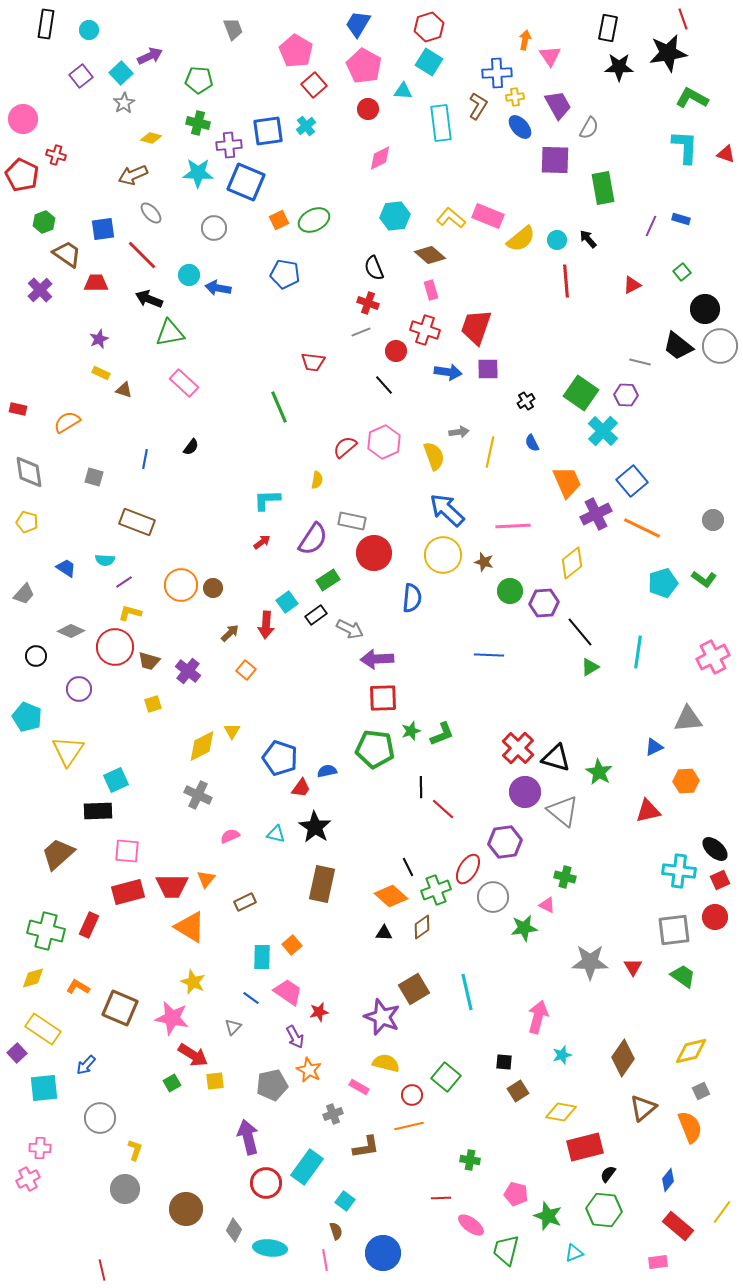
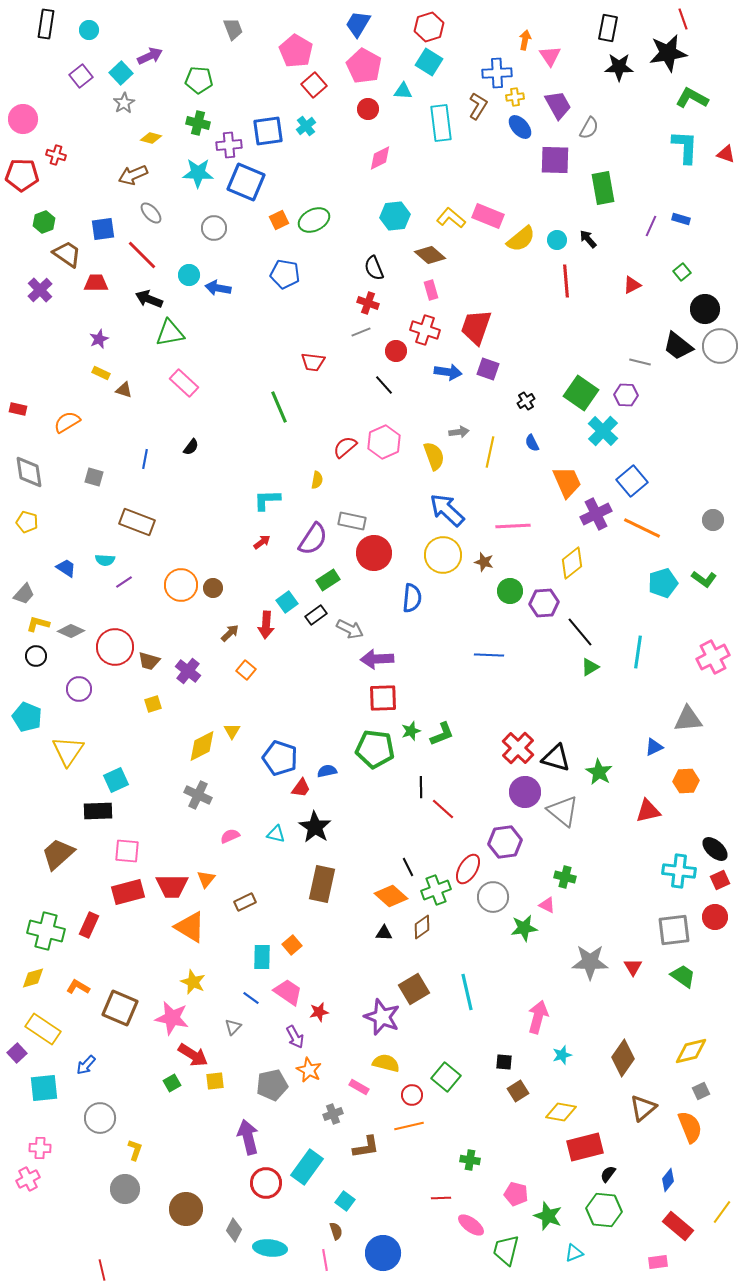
red pentagon at (22, 175): rotated 24 degrees counterclockwise
purple square at (488, 369): rotated 20 degrees clockwise
yellow L-shape at (130, 613): moved 92 px left, 11 px down
